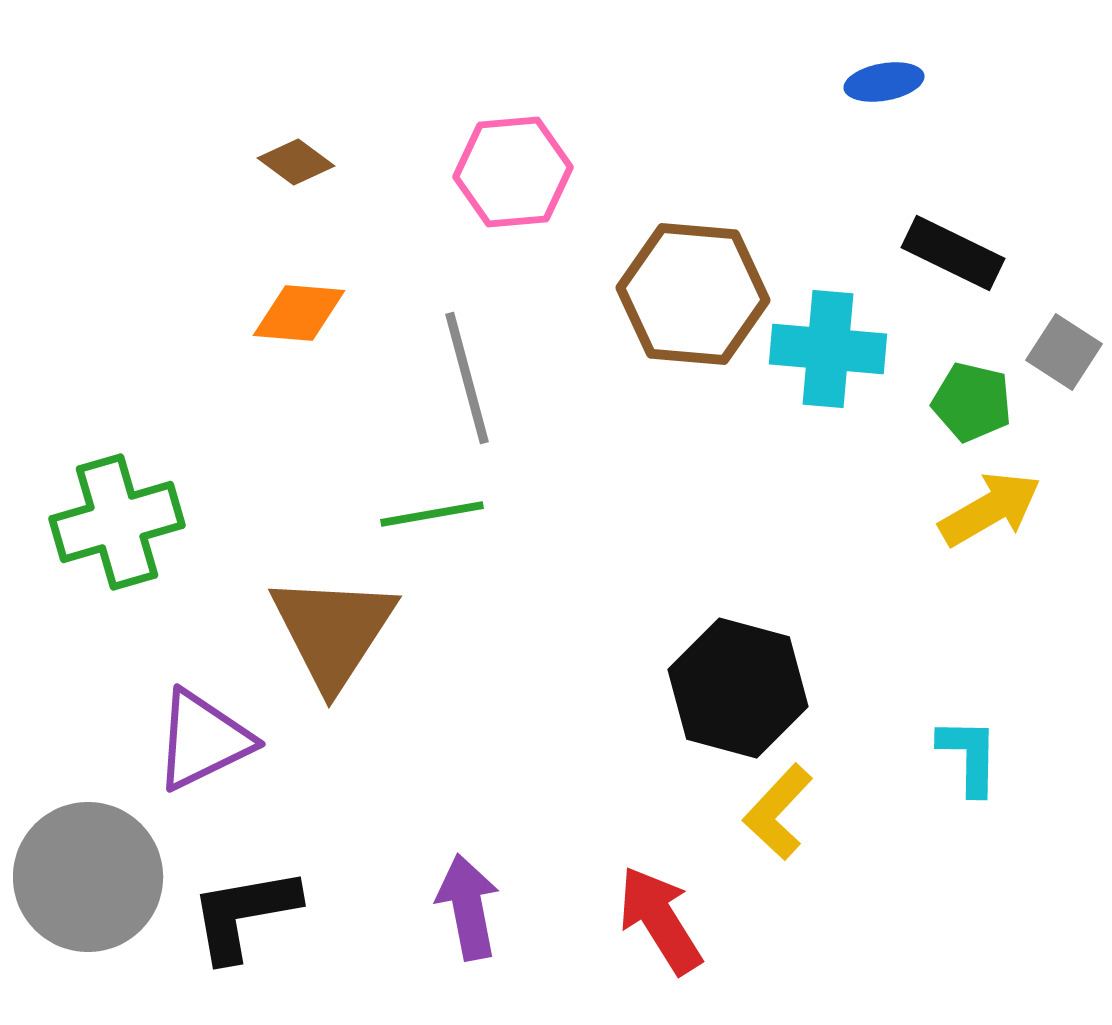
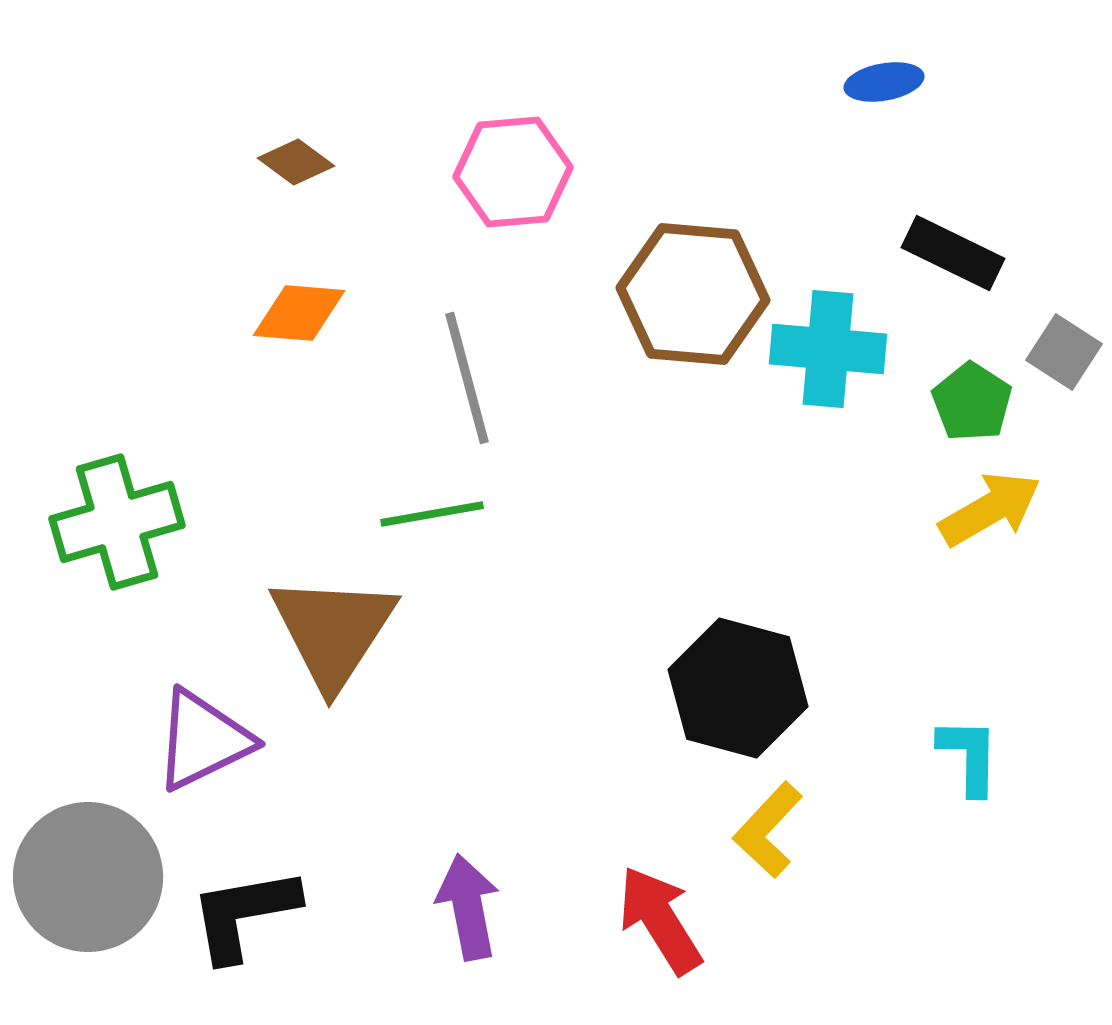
green pentagon: rotated 20 degrees clockwise
yellow L-shape: moved 10 px left, 18 px down
